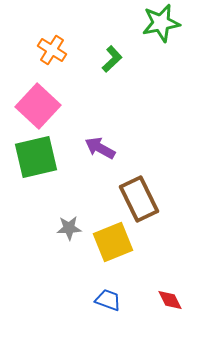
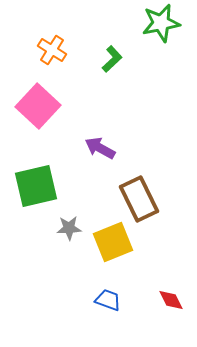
green square: moved 29 px down
red diamond: moved 1 px right
